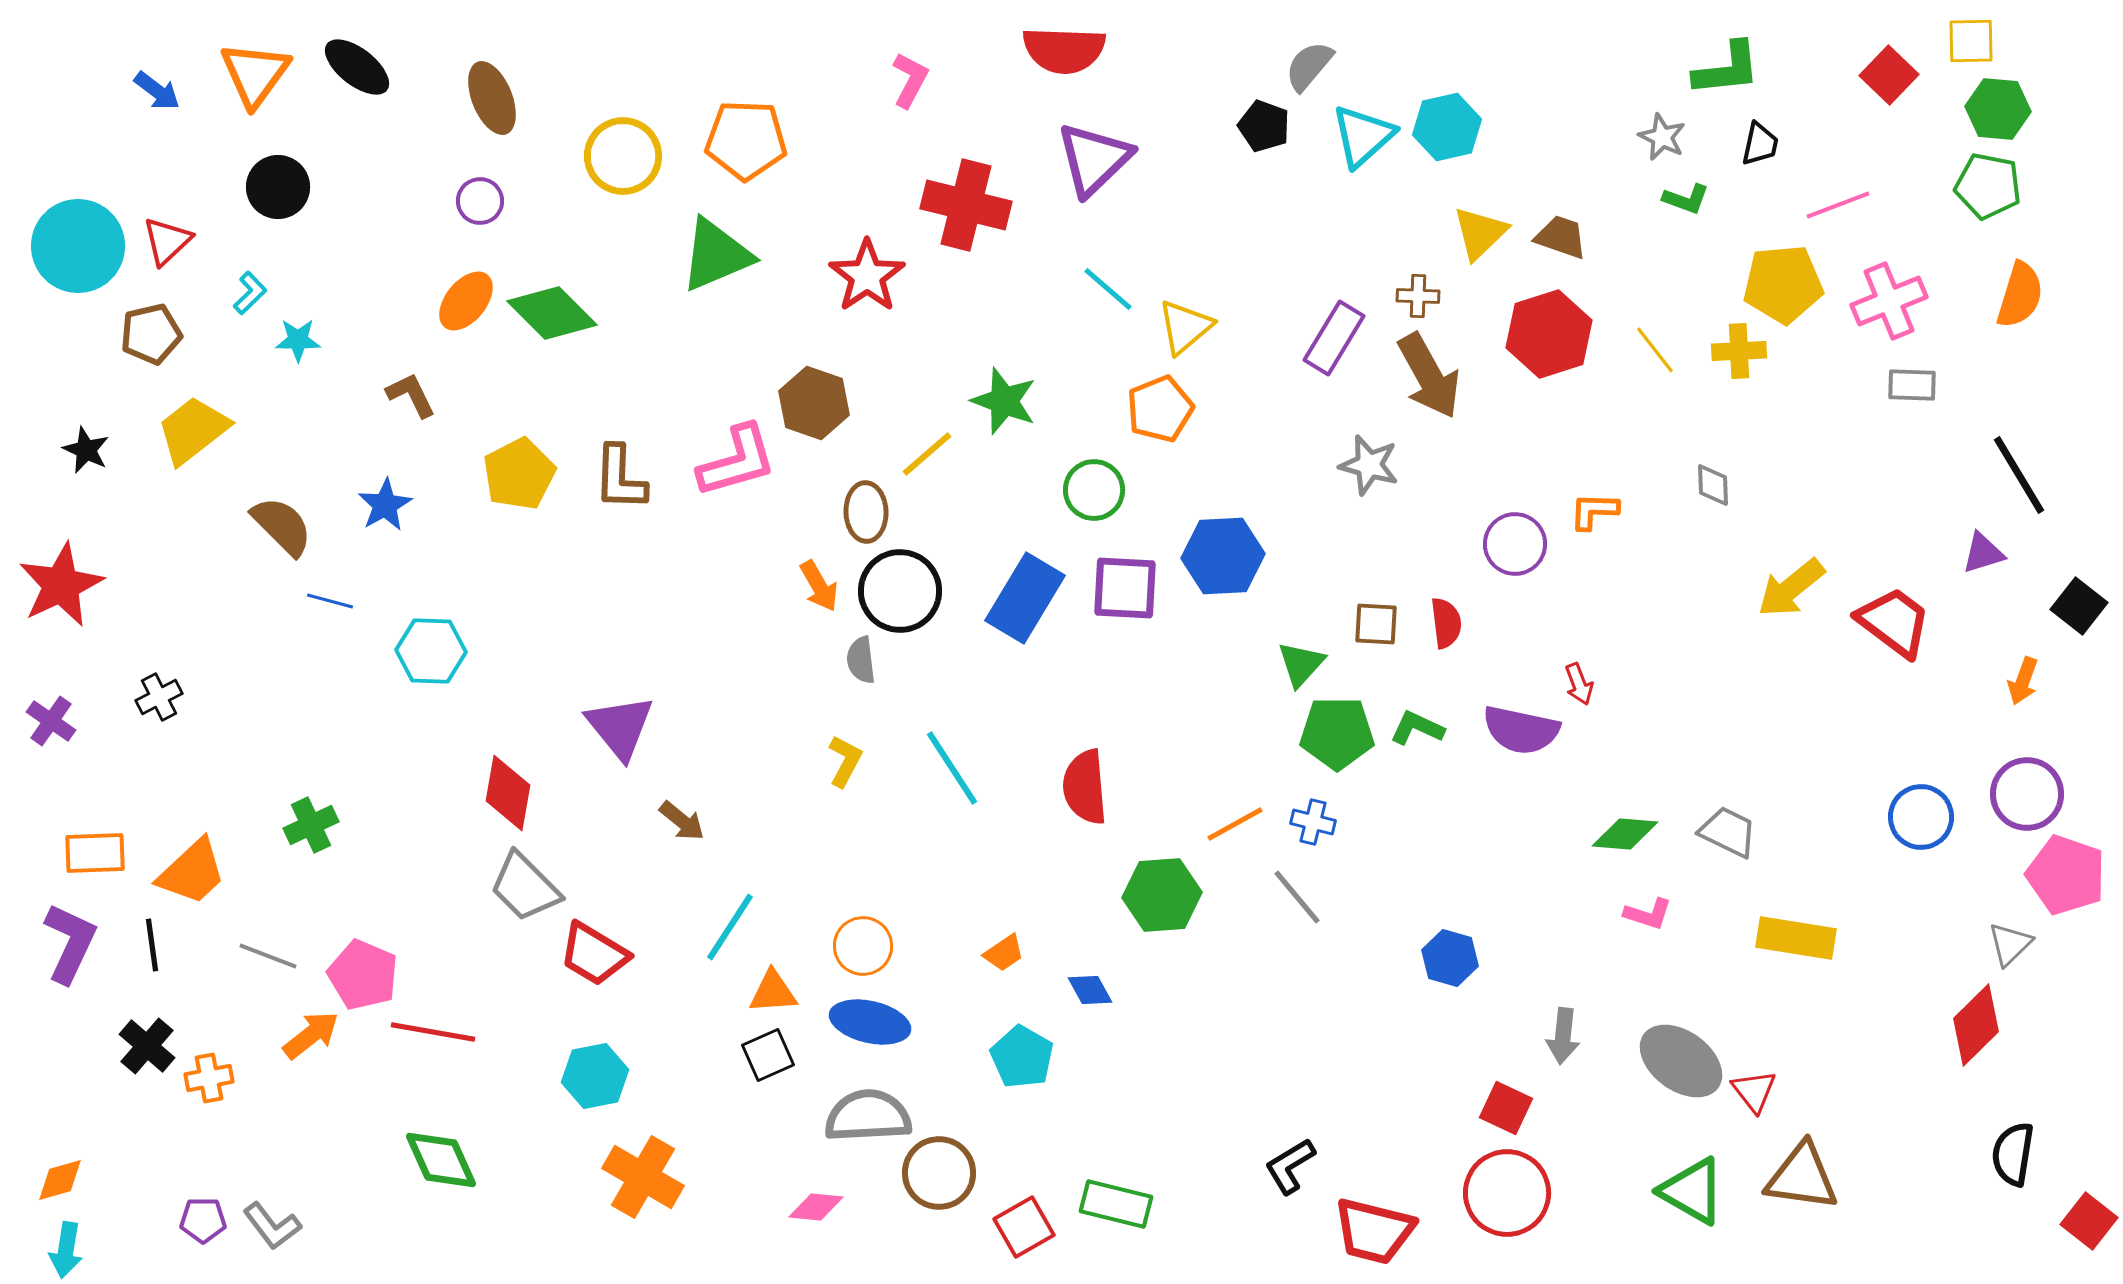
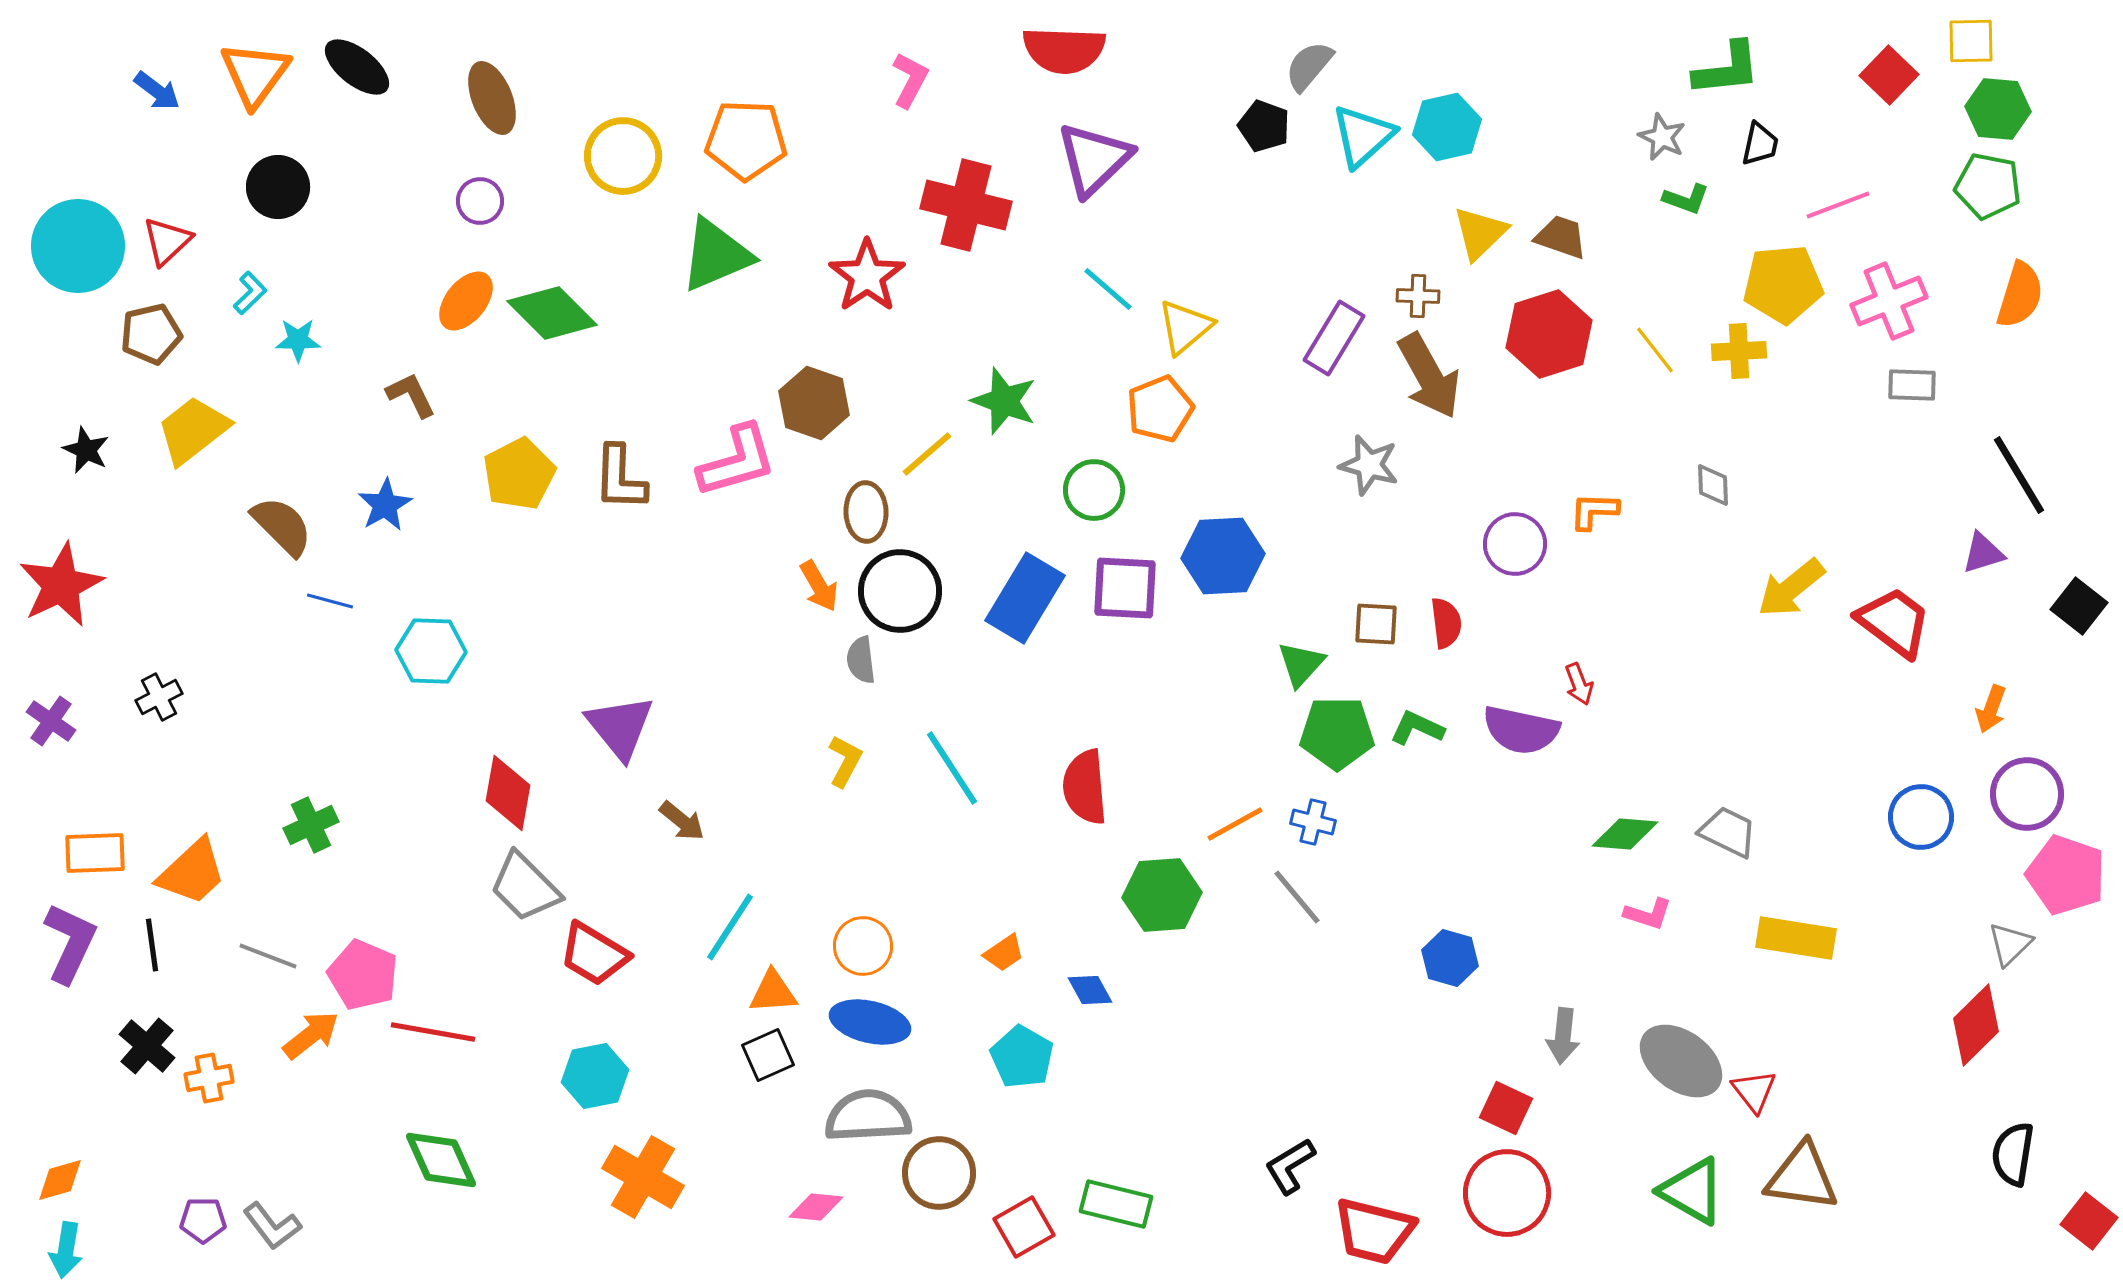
orange arrow at (2023, 681): moved 32 px left, 28 px down
